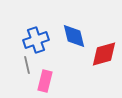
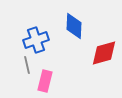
blue diamond: moved 10 px up; rotated 16 degrees clockwise
red diamond: moved 1 px up
